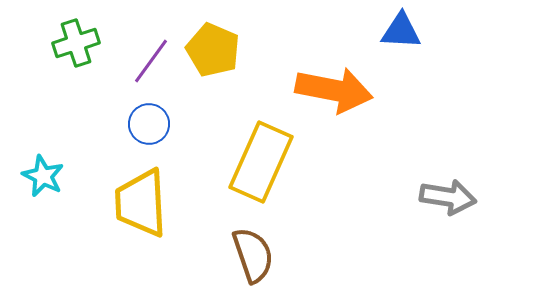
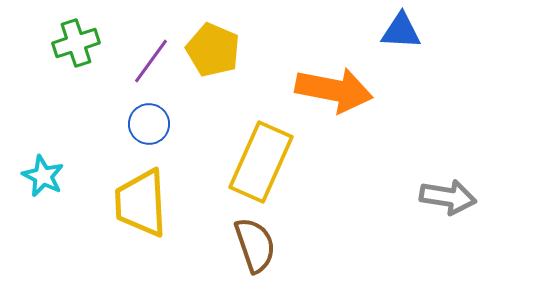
brown semicircle: moved 2 px right, 10 px up
